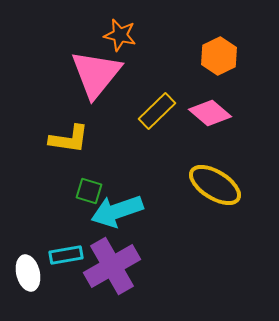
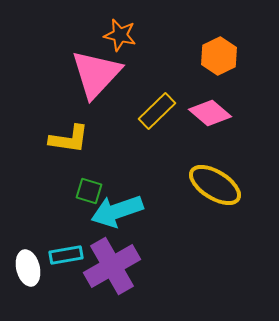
pink triangle: rotated 4 degrees clockwise
white ellipse: moved 5 px up
